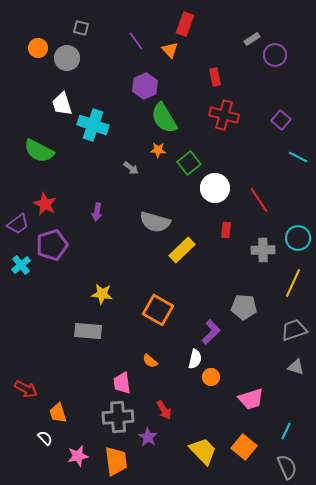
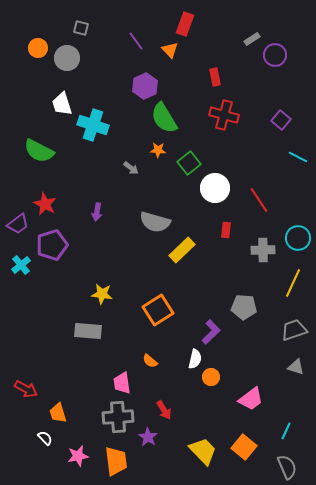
orange square at (158, 310): rotated 28 degrees clockwise
pink trapezoid at (251, 399): rotated 20 degrees counterclockwise
